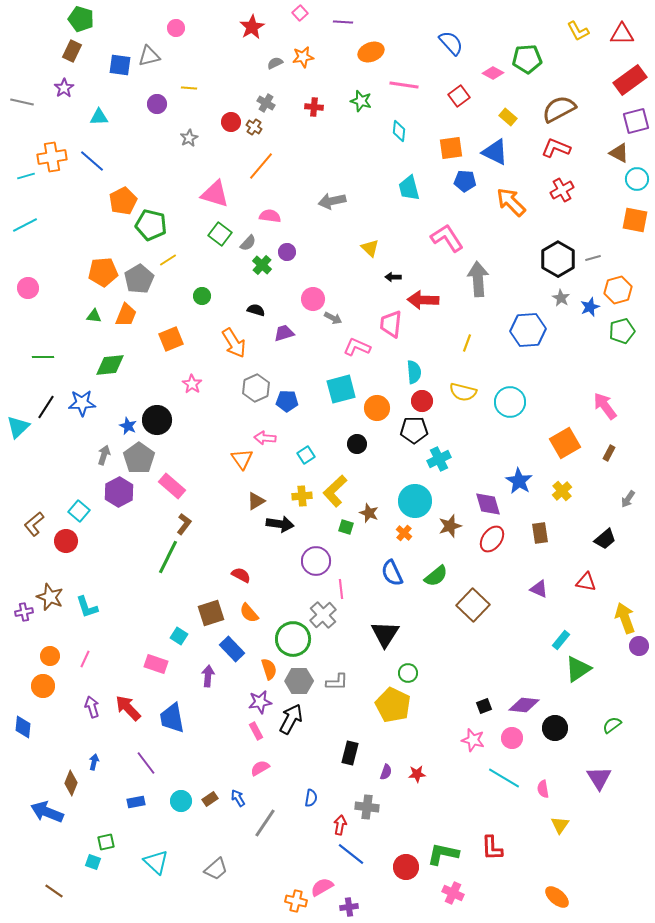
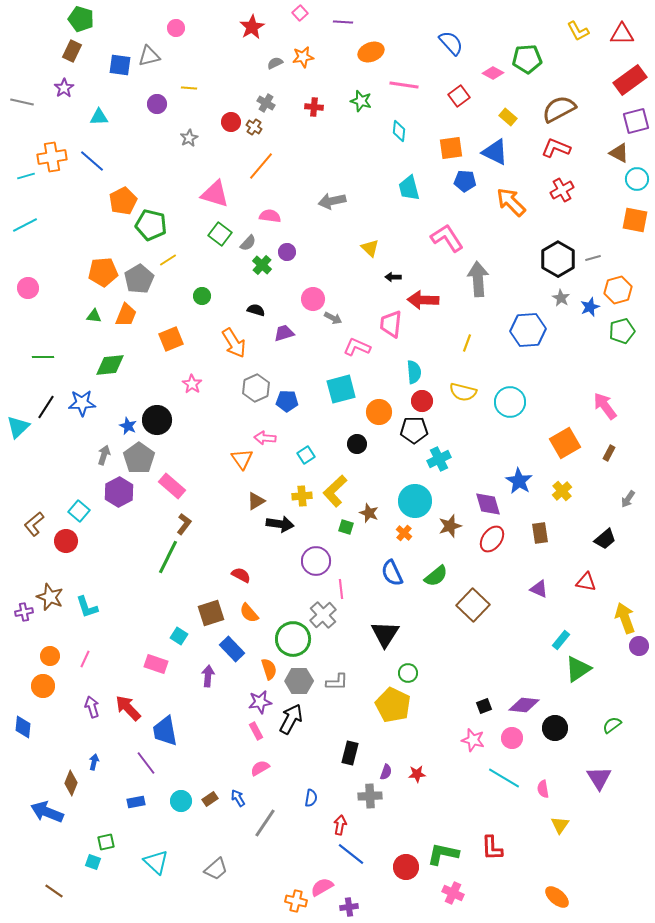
orange circle at (377, 408): moved 2 px right, 4 px down
blue trapezoid at (172, 718): moved 7 px left, 13 px down
gray cross at (367, 807): moved 3 px right, 11 px up; rotated 10 degrees counterclockwise
